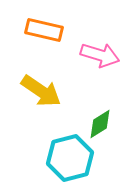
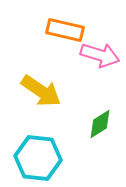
orange rectangle: moved 21 px right
cyan hexagon: moved 32 px left; rotated 21 degrees clockwise
